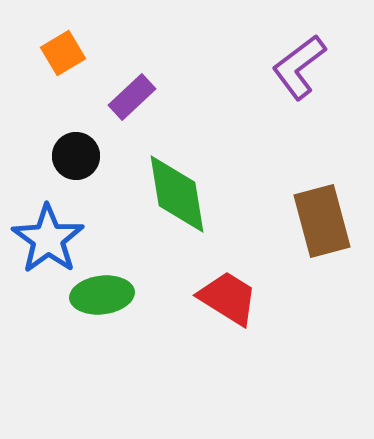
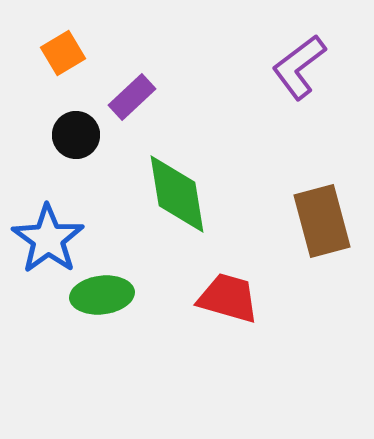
black circle: moved 21 px up
red trapezoid: rotated 16 degrees counterclockwise
